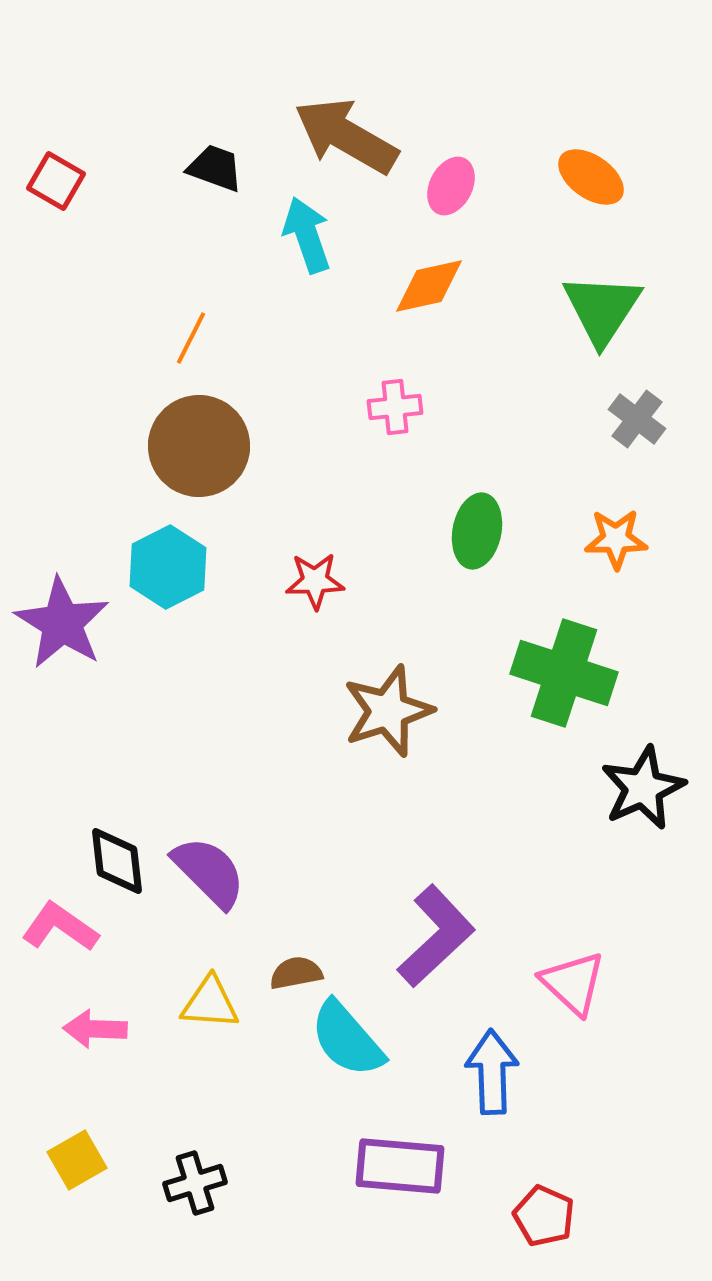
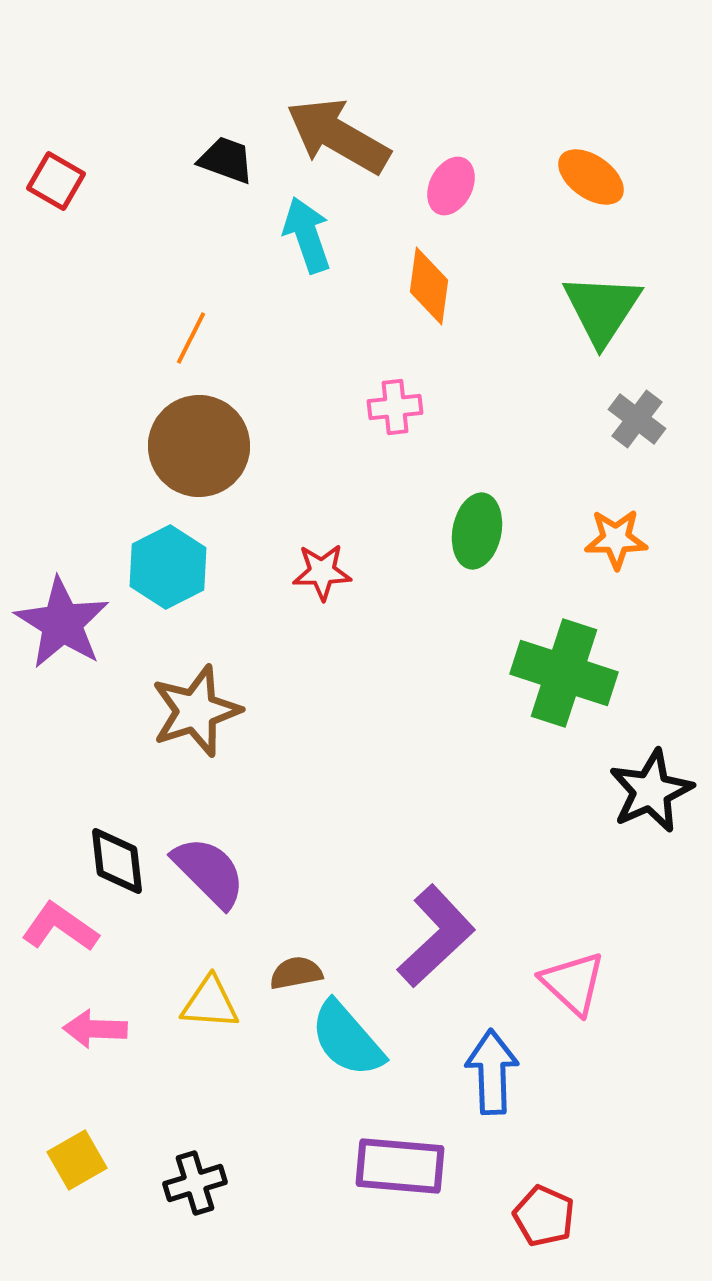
brown arrow: moved 8 px left
black trapezoid: moved 11 px right, 8 px up
orange diamond: rotated 70 degrees counterclockwise
red star: moved 7 px right, 9 px up
brown star: moved 192 px left
black star: moved 8 px right, 3 px down
